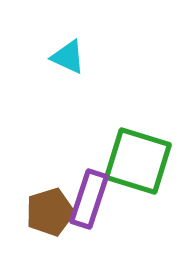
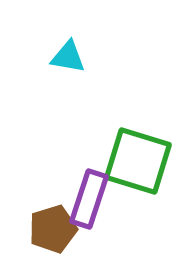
cyan triangle: rotated 15 degrees counterclockwise
brown pentagon: moved 3 px right, 17 px down
